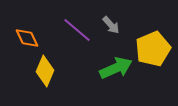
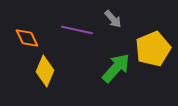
gray arrow: moved 2 px right, 6 px up
purple line: rotated 28 degrees counterclockwise
green arrow: rotated 24 degrees counterclockwise
